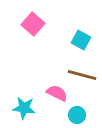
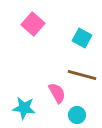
cyan square: moved 1 px right, 2 px up
pink semicircle: rotated 35 degrees clockwise
